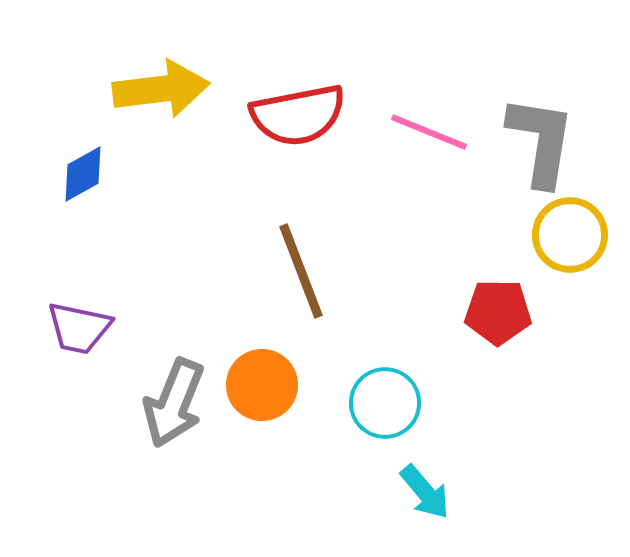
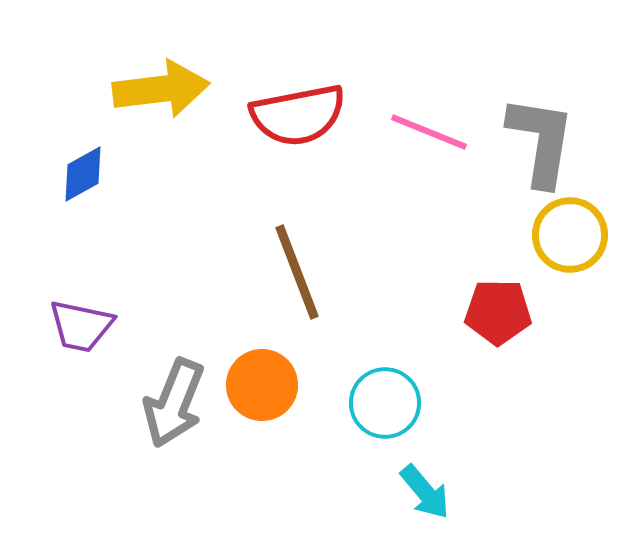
brown line: moved 4 px left, 1 px down
purple trapezoid: moved 2 px right, 2 px up
